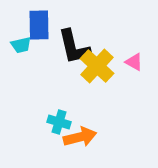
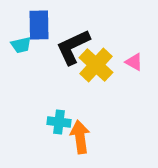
black L-shape: moved 1 px left; rotated 78 degrees clockwise
yellow cross: moved 1 px left, 1 px up
cyan cross: rotated 10 degrees counterclockwise
orange arrow: rotated 84 degrees counterclockwise
